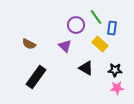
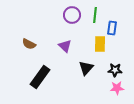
green line: moved 1 px left, 2 px up; rotated 42 degrees clockwise
purple circle: moved 4 px left, 10 px up
yellow rectangle: rotated 49 degrees clockwise
black triangle: rotated 42 degrees clockwise
black rectangle: moved 4 px right
